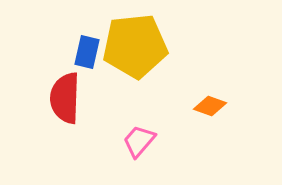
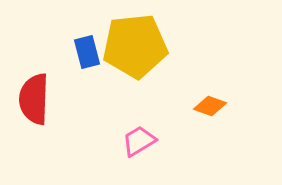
blue rectangle: rotated 28 degrees counterclockwise
red semicircle: moved 31 px left, 1 px down
pink trapezoid: rotated 18 degrees clockwise
